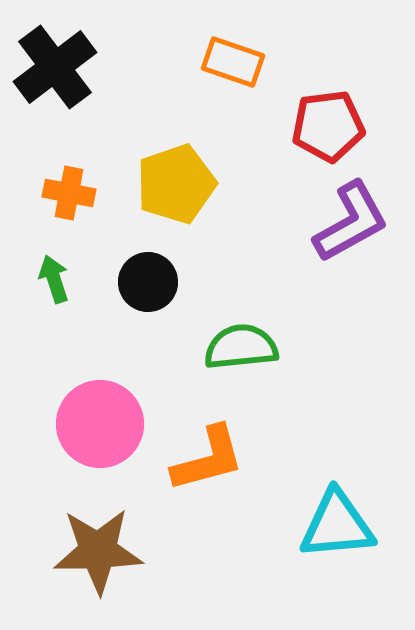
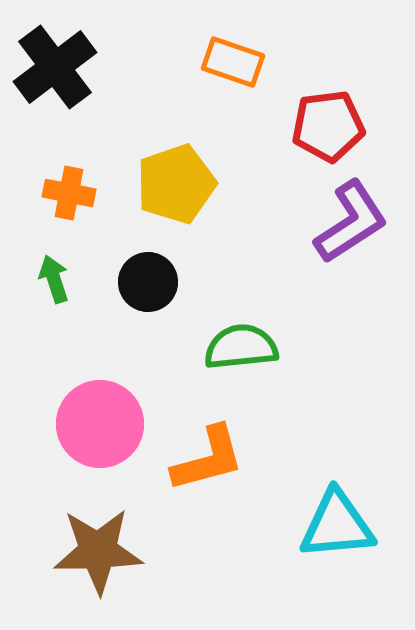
purple L-shape: rotated 4 degrees counterclockwise
